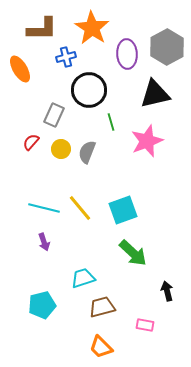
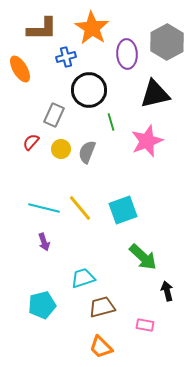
gray hexagon: moved 5 px up
green arrow: moved 10 px right, 4 px down
